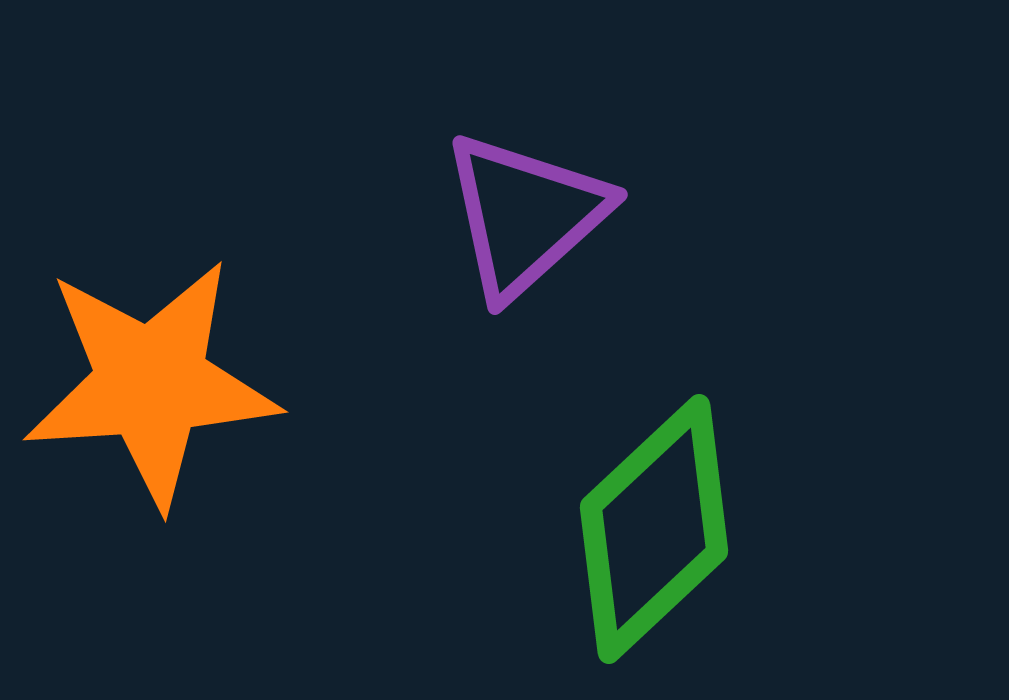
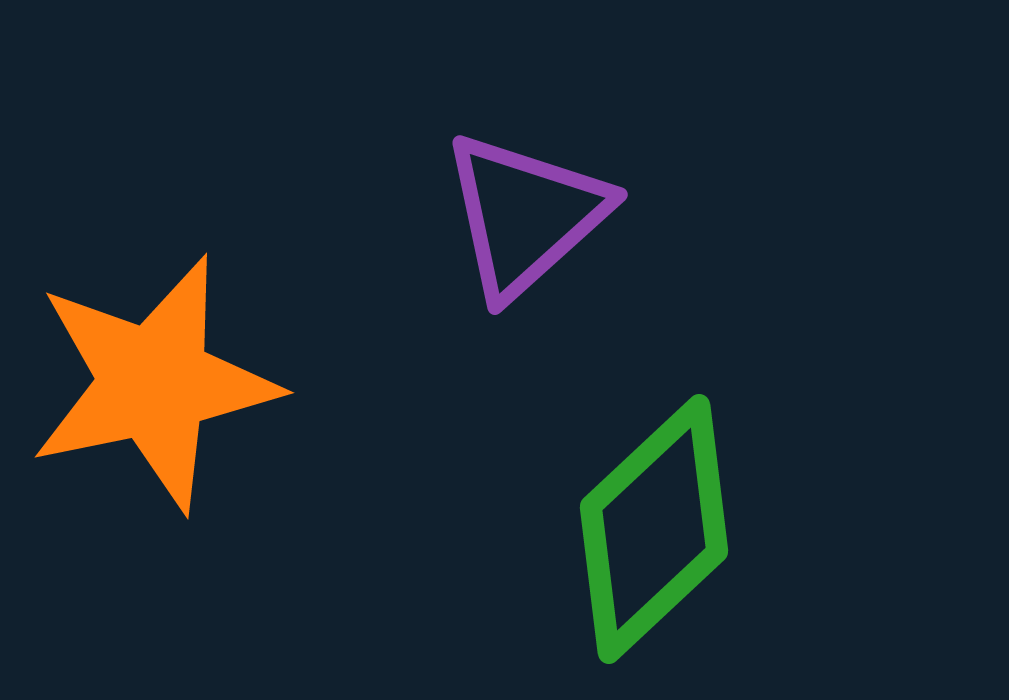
orange star: moved 3 px right; rotated 8 degrees counterclockwise
